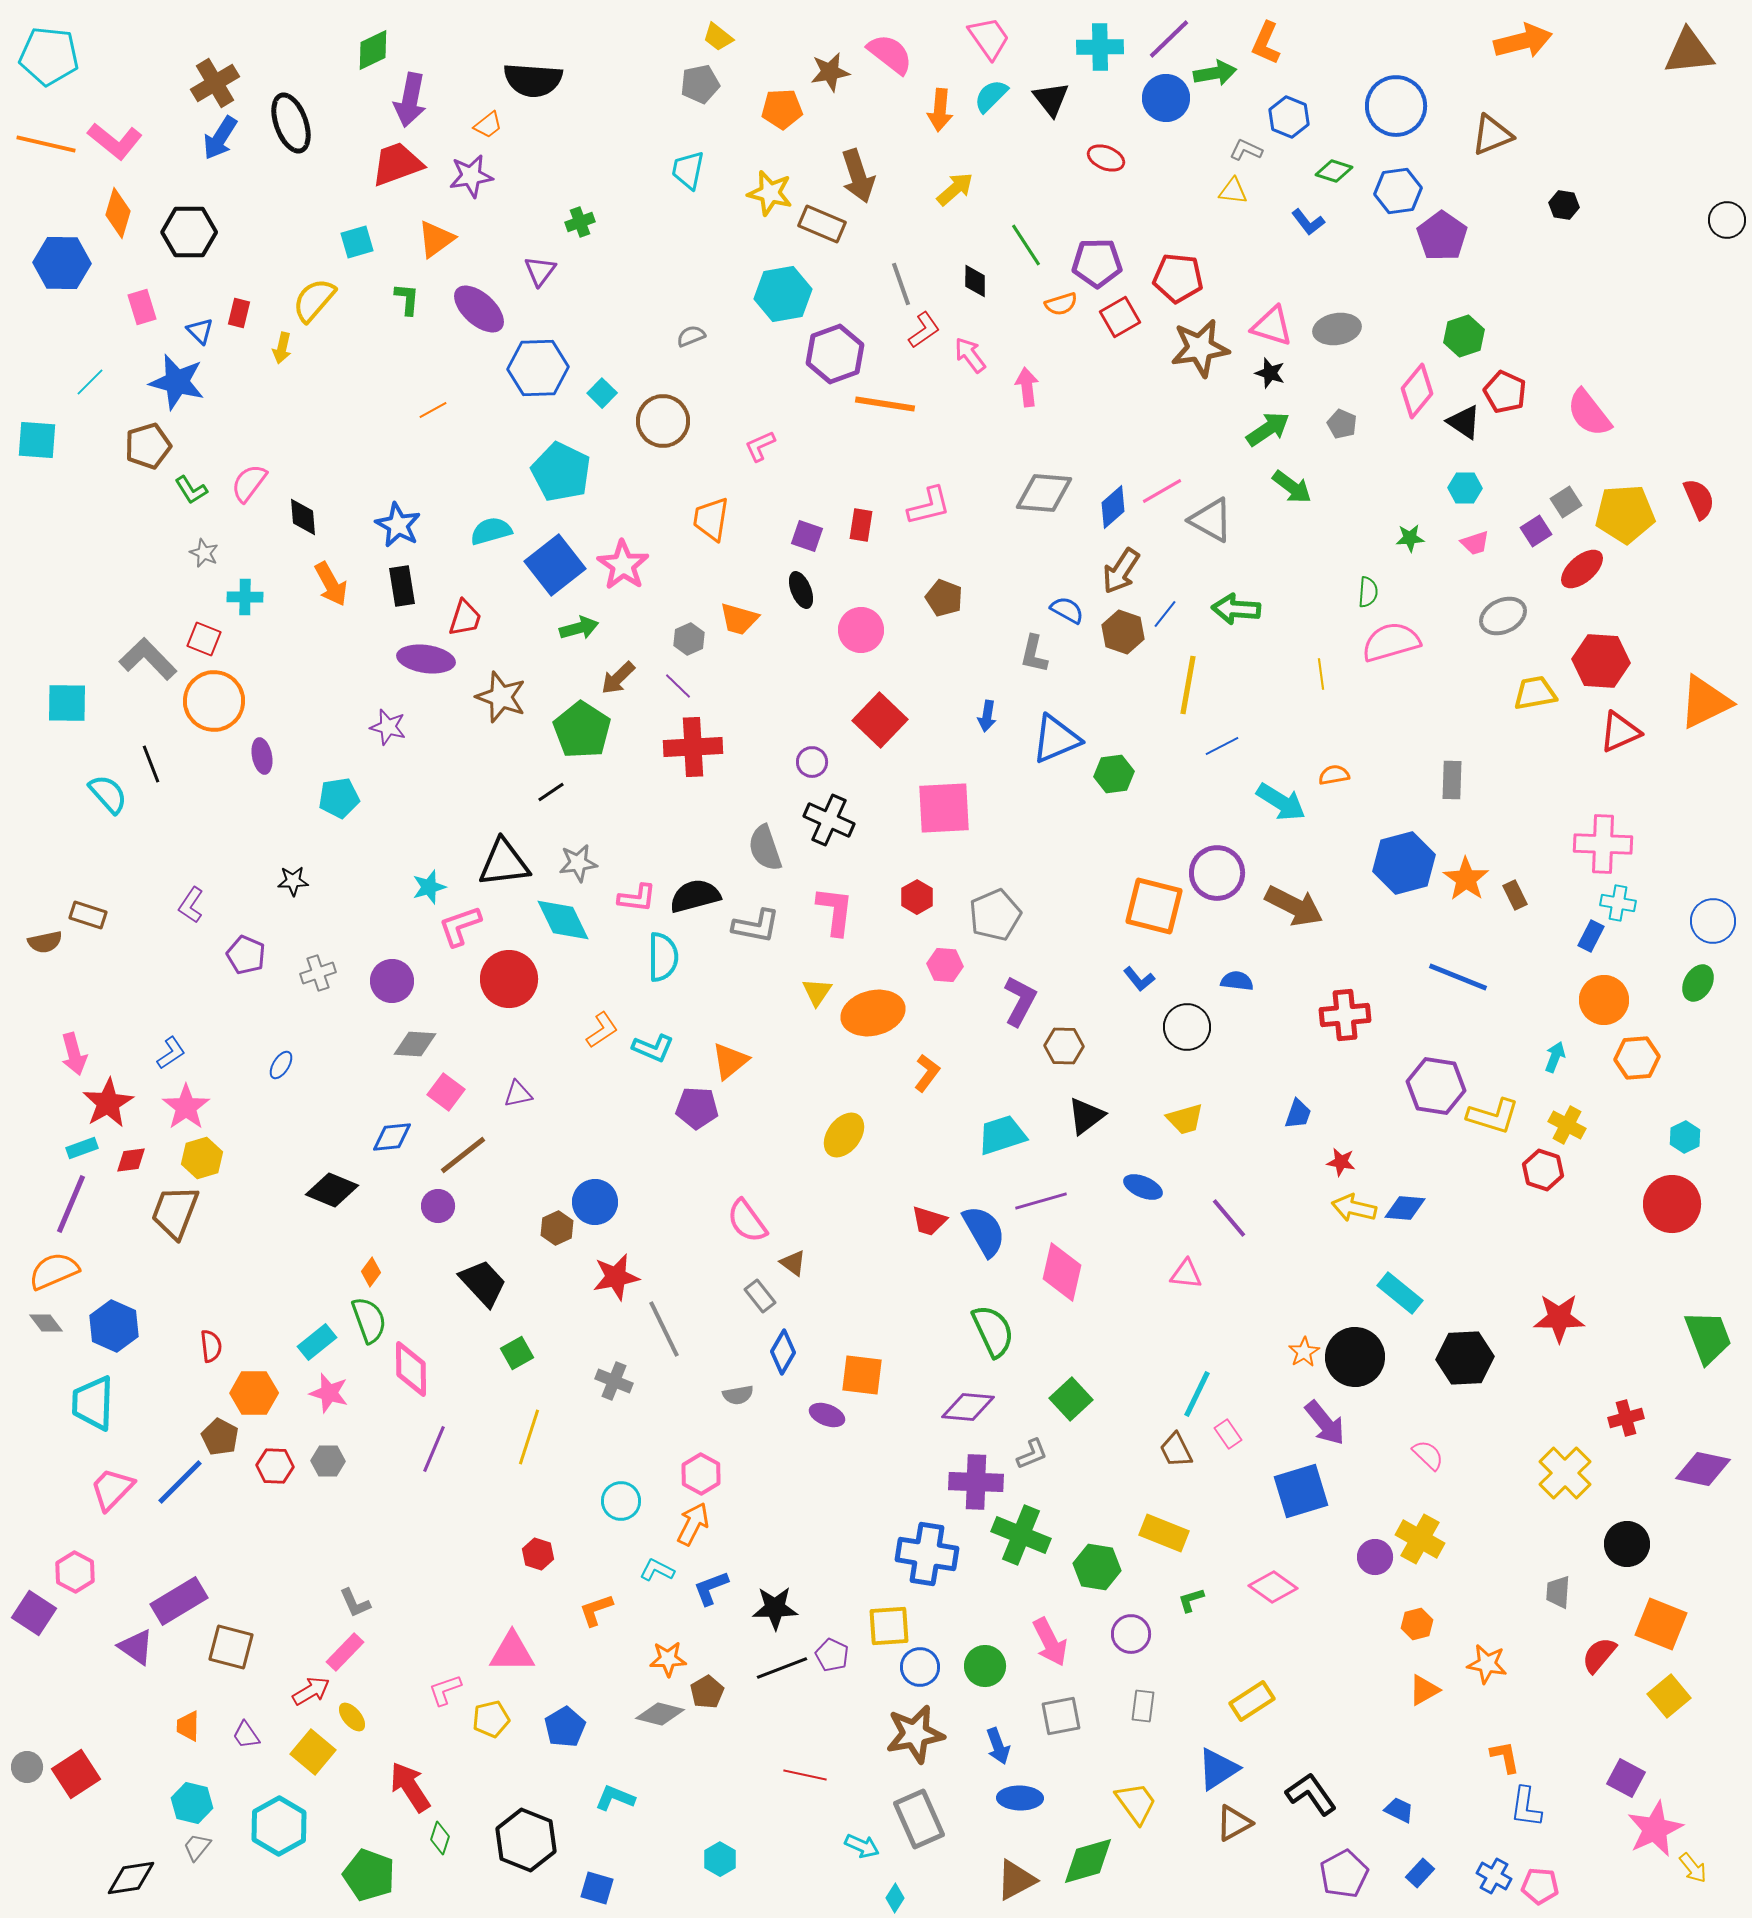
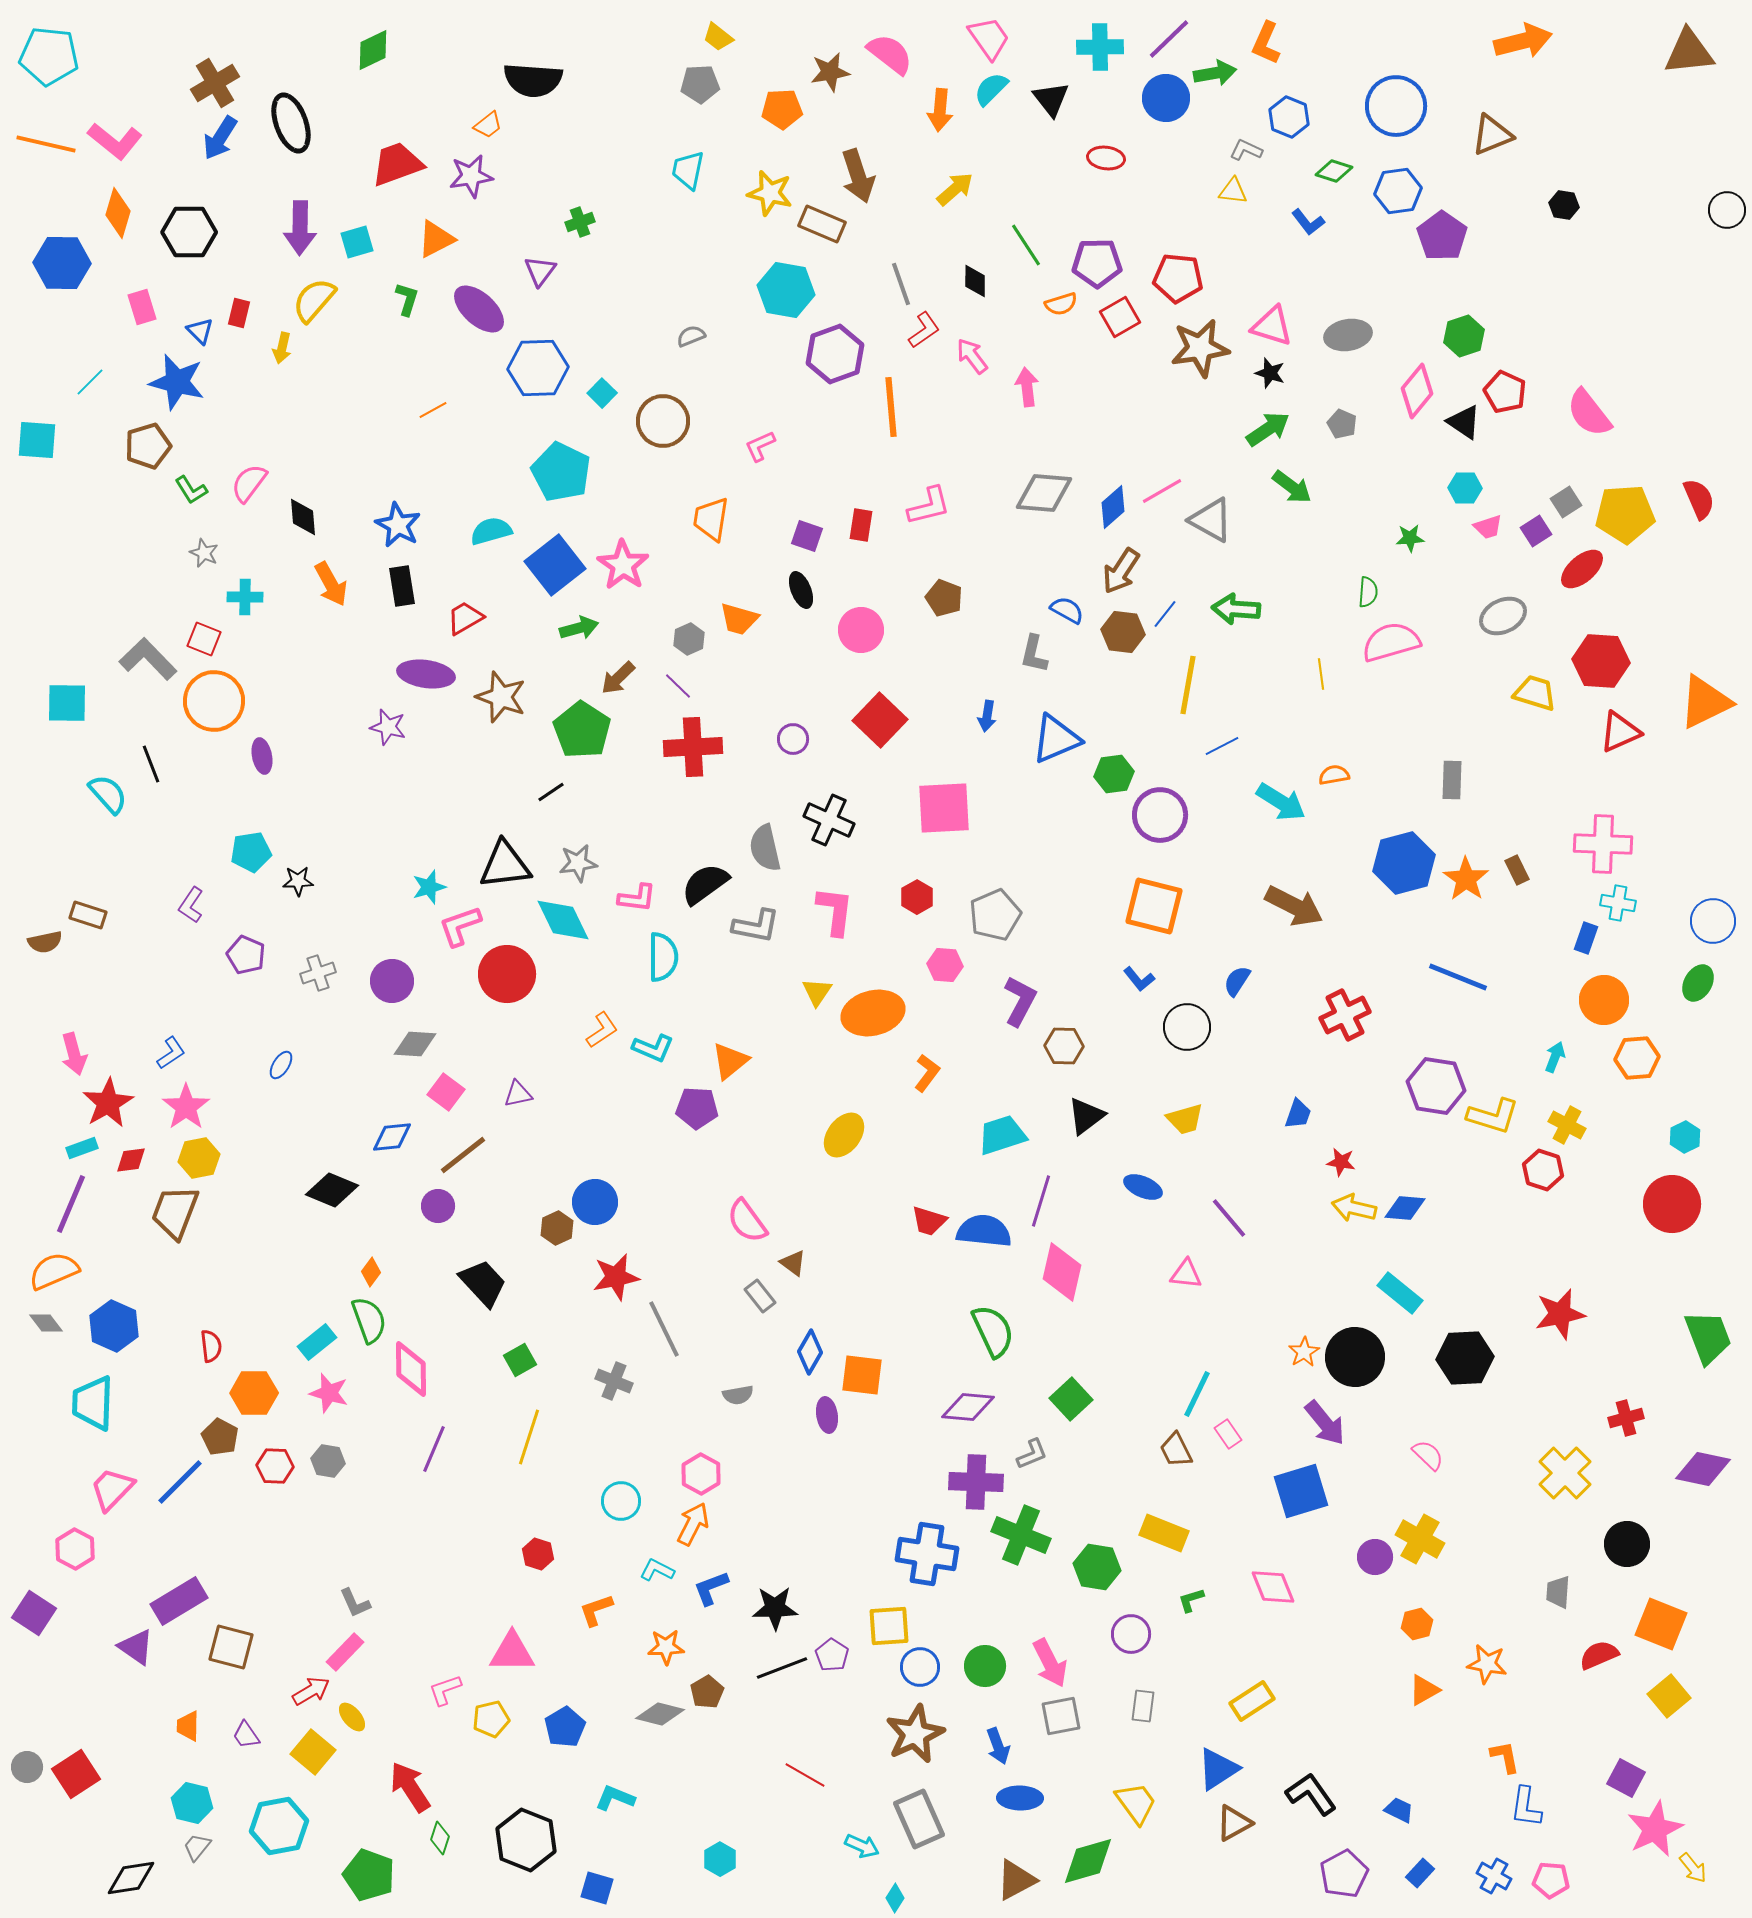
gray pentagon at (700, 84): rotated 9 degrees clockwise
cyan semicircle at (991, 96): moved 7 px up
purple arrow at (410, 100): moved 110 px left, 128 px down; rotated 10 degrees counterclockwise
red ellipse at (1106, 158): rotated 15 degrees counterclockwise
black circle at (1727, 220): moved 10 px up
orange triangle at (436, 239): rotated 9 degrees clockwise
cyan hexagon at (783, 294): moved 3 px right, 4 px up; rotated 20 degrees clockwise
green L-shape at (407, 299): rotated 12 degrees clockwise
gray ellipse at (1337, 329): moved 11 px right, 6 px down
pink arrow at (970, 355): moved 2 px right, 1 px down
orange line at (885, 404): moved 6 px right, 3 px down; rotated 76 degrees clockwise
pink trapezoid at (1475, 543): moved 13 px right, 16 px up
red trapezoid at (465, 618): rotated 138 degrees counterclockwise
brown hexagon at (1123, 632): rotated 12 degrees counterclockwise
purple ellipse at (426, 659): moved 15 px down
yellow trapezoid at (1535, 693): rotated 27 degrees clockwise
purple circle at (812, 762): moved 19 px left, 23 px up
cyan pentagon at (339, 798): moved 88 px left, 54 px down
gray semicircle at (765, 848): rotated 6 degrees clockwise
black triangle at (504, 863): moved 1 px right, 2 px down
purple circle at (1217, 873): moved 57 px left, 58 px up
black star at (293, 881): moved 5 px right
brown rectangle at (1515, 895): moved 2 px right, 25 px up
black semicircle at (695, 896): moved 10 px right, 12 px up; rotated 21 degrees counterclockwise
blue rectangle at (1591, 936): moved 5 px left, 2 px down; rotated 8 degrees counterclockwise
red circle at (509, 979): moved 2 px left, 5 px up
blue semicircle at (1237, 981): rotated 64 degrees counterclockwise
red cross at (1345, 1015): rotated 21 degrees counterclockwise
yellow hexagon at (202, 1158): moved 3 px left; rotated 6 degrees clockwise
purple line at (1041, 1201): rotated 57 degrees counterclockwise
blue semicircle at (984, 1231): rotated 54 degrees counterclockwise
red star at (1559, 1318): moved 1 px right, 4 px up; rotated 12 degrees counterclockwise
blue diamond at (783, 1352): moved 27 px right
green square at (517, 1353): moved 3 px right, 7 px down
purple ellipse at (827, 1415): rotated 60 degrees clockwise
gray hexagon at (328, 1461): rotated 8 degrees clockwise
pink hexagon at (75, 1572): moved 23 px up
pink diamond at (1273, 1587): rotated 33 degrees clockwise
pink arrow at (1050, 1642): moved 21 px down
purple pentagon at (832, 1655): rotated 8 degrees clockwise
red semicircle at (1599, 1655): rotated 27 degrees clockwise
orange star at (668, 1659): moved 2 px left, 12 px up
brown star at (915, 1734): rotated 14 degrees counterclockwise
red line at (805, 1775): rotated 18 degrees clockwise
cyan hexagon at (279, 1826): rotated 18 degrees clockwise
pink pentagon at (1540, 1886): moved 11 px right, 6 px up
